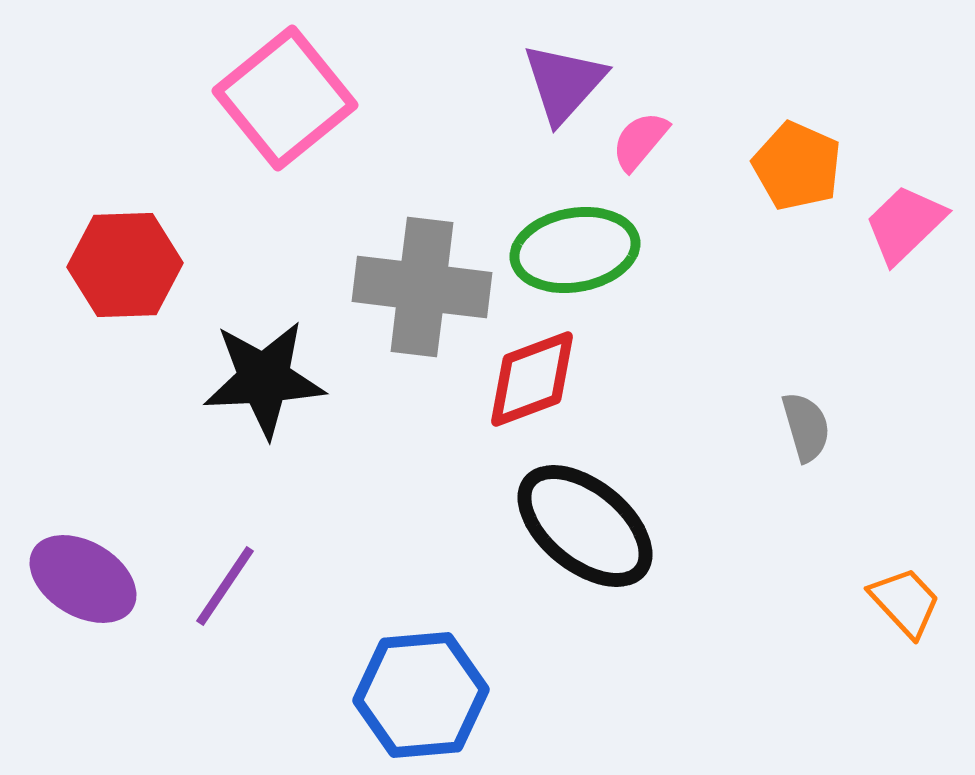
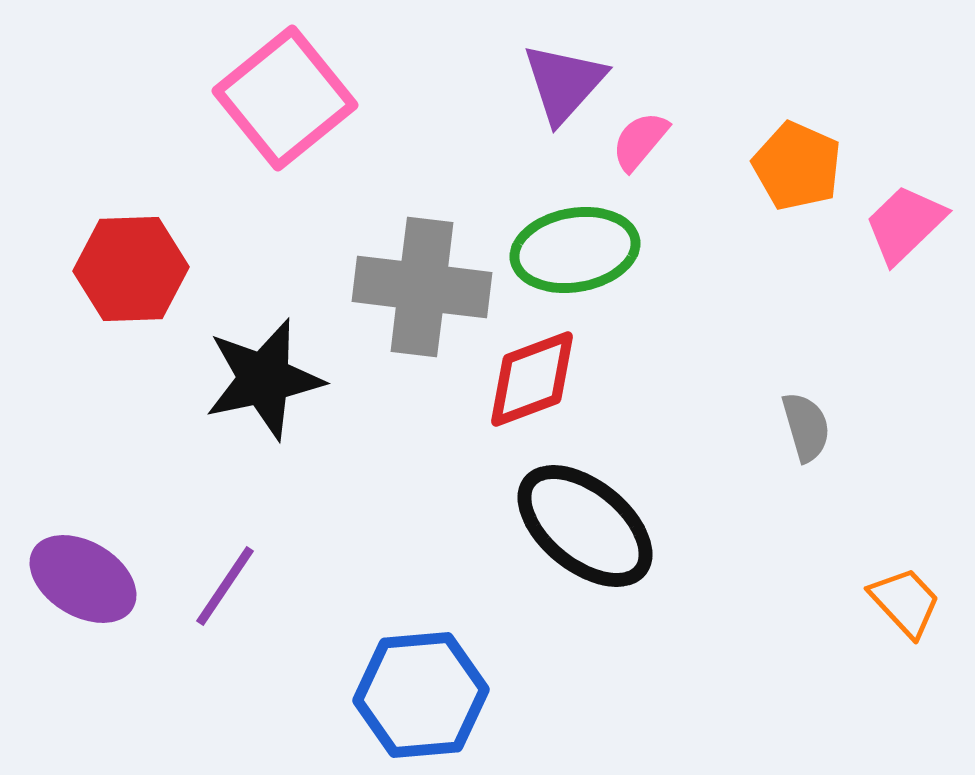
red hexagon: moved 6 px right, 4 px down
black star: rotated 9 degrees counterclockwise
